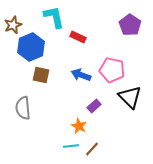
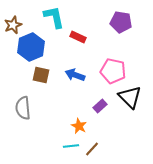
purple pentagon: moved 9 px left, 3 px up; rotated 25 degrees counterclockwise
pink pentagon: moved 1 px right, 1 px down
blue arrow: moved 6 px left
purple rectangle: moved 6 px right
